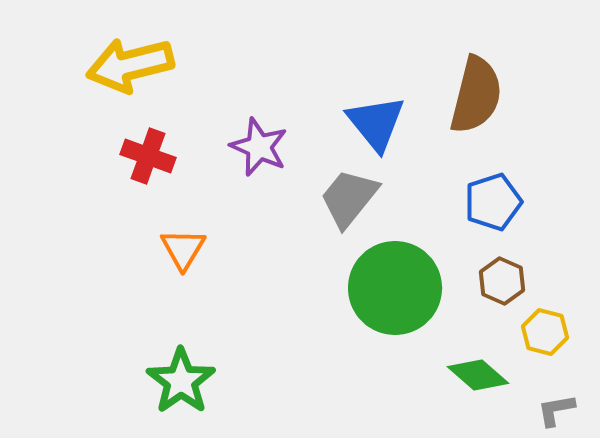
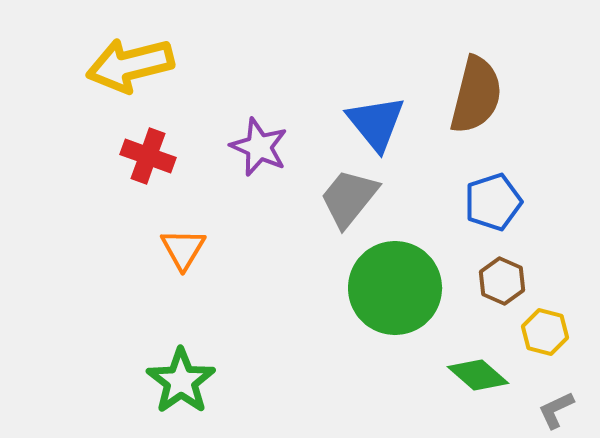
gray L-shape: rotated 15 degrees counterclockwise
